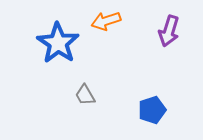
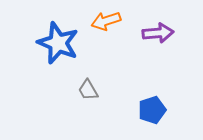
purple arrow: moved 11 px left, 2 px down; rotated 112 degrees counterclockwise
blue star: rotated 12 degrees counterclockwise
gray trapezoid: moved 3 px right, 5 px up
